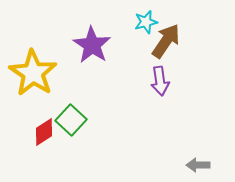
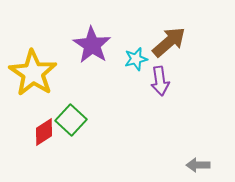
cyan star: moved 10 px left, 37 px down
brown arrow: moved 3 px right, 1 px down; rotated 15 degrees clockwise
